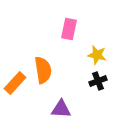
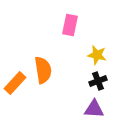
pink rectangle: moved 1 px right, 4 px up
purple triangle: moved 33 px right
